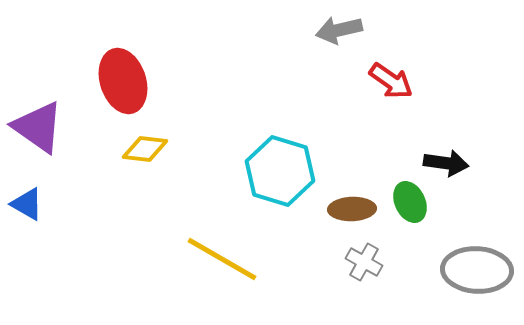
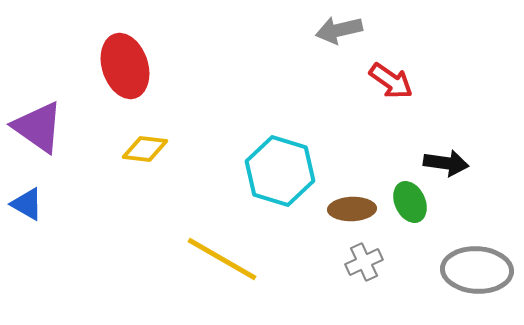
red ellipse: moved 2 px right, 15 px up
gray cross: rotated 36 degrees clockwise
